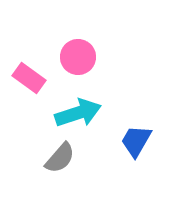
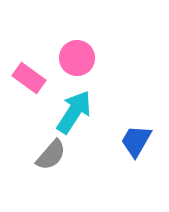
pink circle: moved 1 px left, 1 px down
cyan arrow: moved 4 px left, 1 px up; rotated 39 degrees counterclockwise
gray semicircle: moved 9 px left, 3 px up
